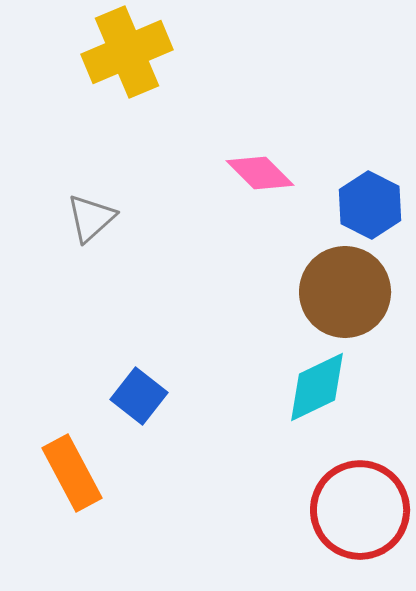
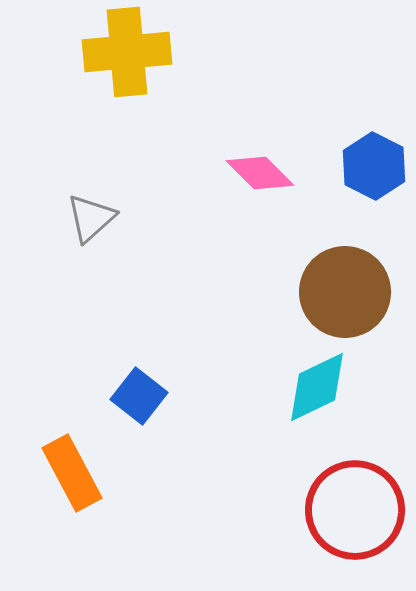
yellow cross: rotated 18 degrees clockwise
blue hexagon: moved 4 px right, 39 px up
red circle: moved 5 px left
